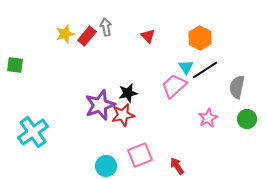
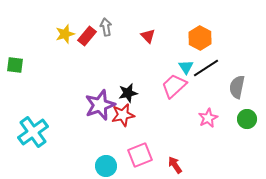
black line: moved 1 px right, 2 px up
red arrow: moved 2 px left, 1 px up
